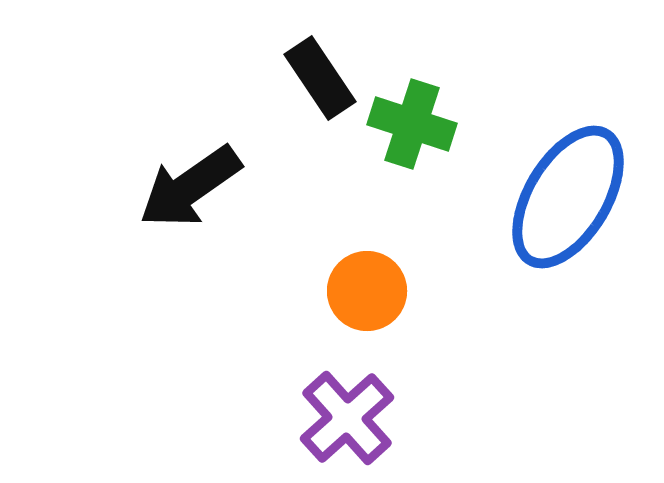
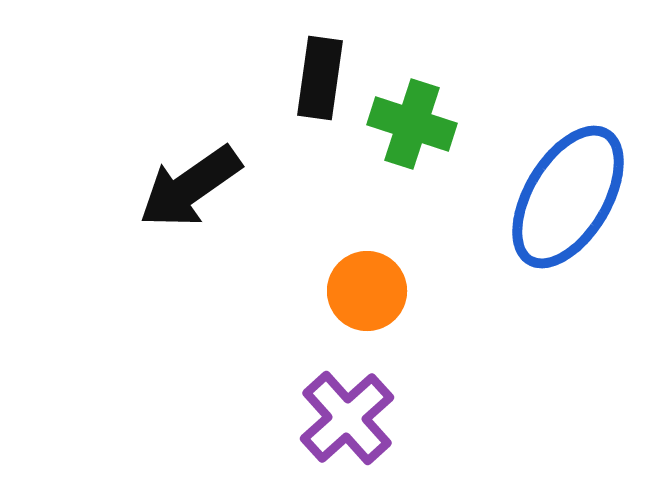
black rectangle: rotated 42 degrees clockwise
